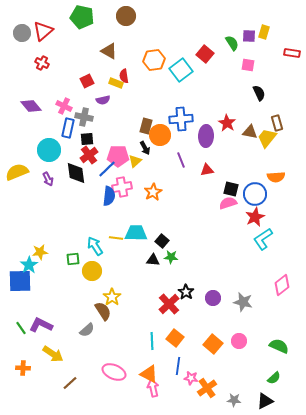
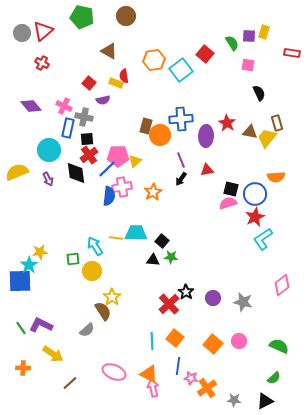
red square at (87, 81): moved 2 px right, 2 px down; rotated 24 degrees counterclockwise
black arrow at (145, 148): moved 36 px right, 31 px down; rotated 64 degrees clockwise
